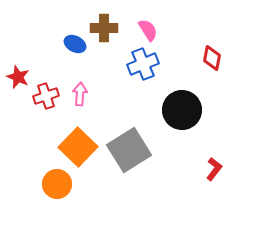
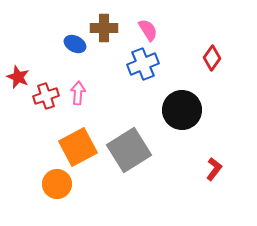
red diamond: rotated 25 degrees clockwise
pink arrow: moved 2 px left, 1 px up
orange square: rotated 18 degrees clockwise
